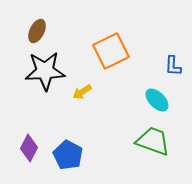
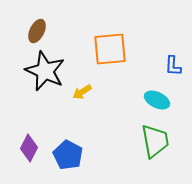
orange square: moved 1 px left, 2 px up; rotated 21 degrees clockwise
black star: rotated 27 degrees clockwise
cyan ellipse: rotated 20 degrees counterclockwise
green trapezoid: moved 2 px right; rotated 60 degrees clockwise
